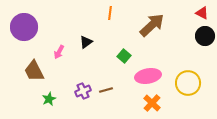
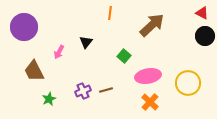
black triangle: rotated 16 degrees counterclockwise
orange cross: moved 2 px left, 1 px up
